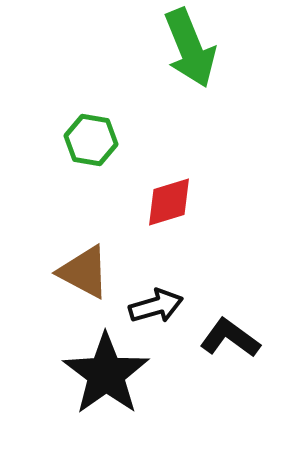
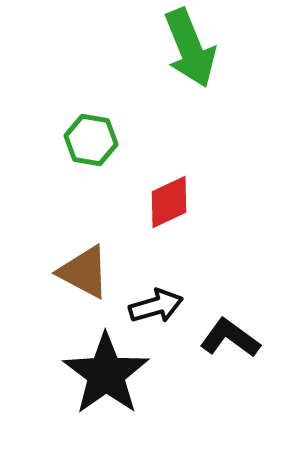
red diamond: rotated 8 degrees counterclockwise
